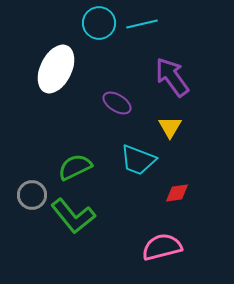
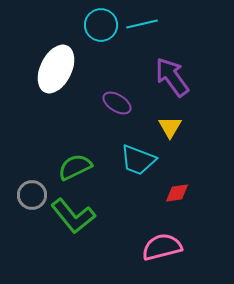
cyan circle: moved 2 px right, 2 px down
